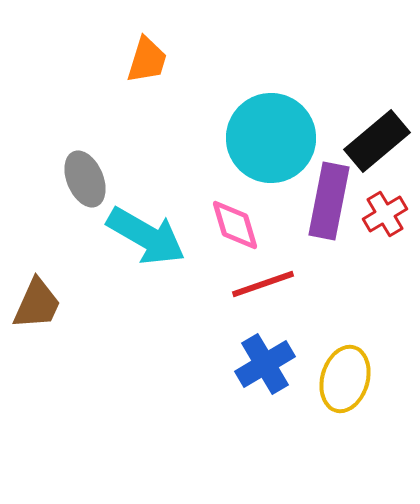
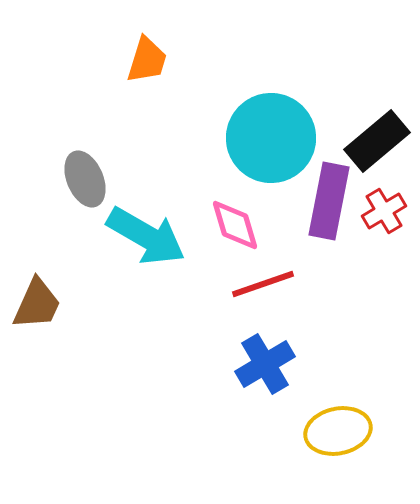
red cross: moved 1 px left, 3 px up
yellow ellipse: moved 7 px left, 52 px down; rotated 62 degrees clockwise
